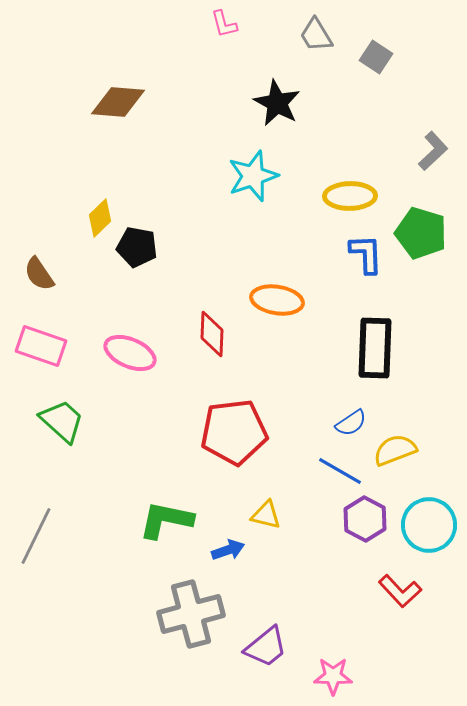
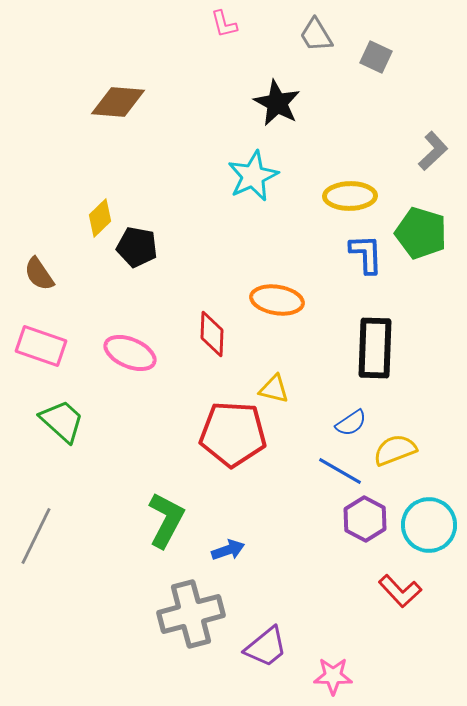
gray square: rotated 8 degrees counterclockwise
cyan star: rotated 6 degrees counterclockwise
red pentagon: moved 1 px left, 2 px down; rotated 10 degrees clockwise
yellow triangle: moved 8 px right, 126 px up
green L-shape: rotated 106 degrees clockwise
